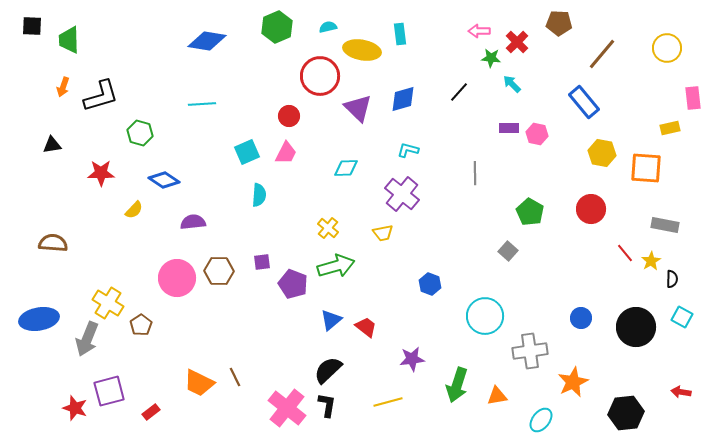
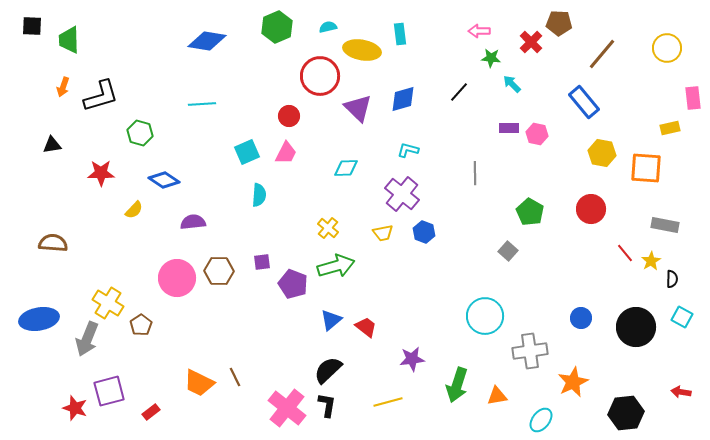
red cross at (517, 42): moved 14 px right
blue hexagon at (430, 284): moved 6 px left, 52 px up
